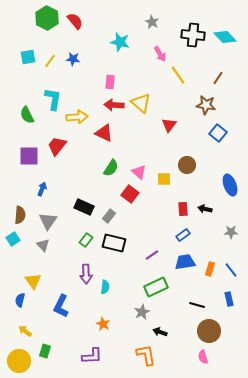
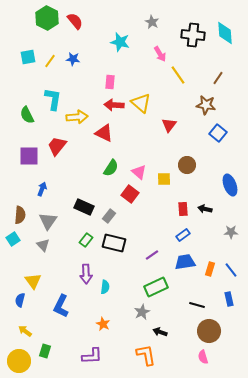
cyan diamond at (225, 37): moved 4 px up; rotated 40 degrees clockwise
